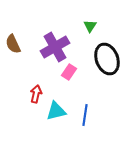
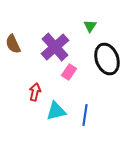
purple cross: rotated 12 degrees counterclockwise
red arrow: moved 1 px left, 2 px up
